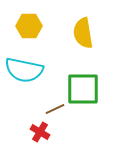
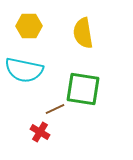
green square: rotated 9 degrees clockwise
